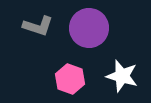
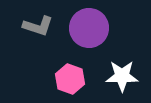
white star: rotated 16 degrees counterclockwise
